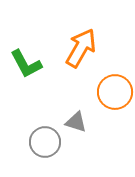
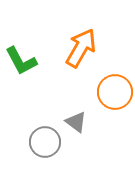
green L-shape: moved 5 px left, 3 px up
gray triangle: rotated 20 degrees clockwise
